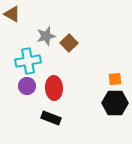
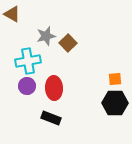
brown square: moved 1 px left
